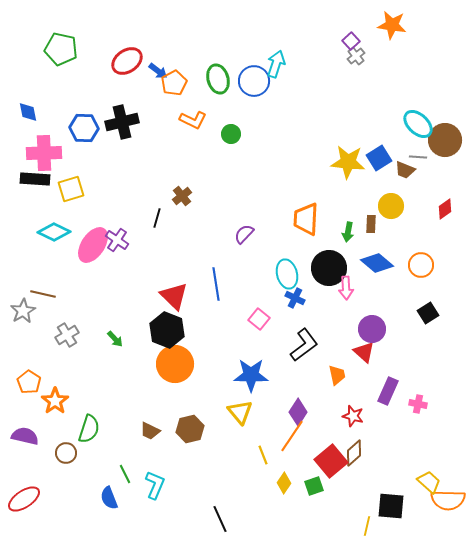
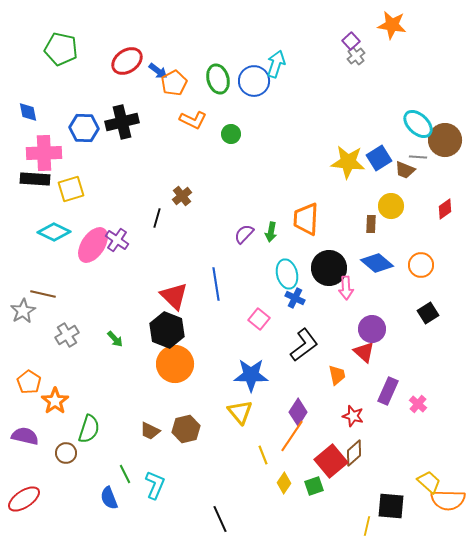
green arrow at (348, 232): moved 77 px left
pink cross at (418, 404): rotated 30 degrees clockwise
brown hexagon at (190, 429): moved 4 px left
